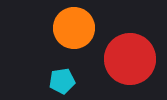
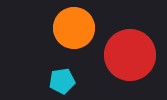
red circle: moved 4 px up
